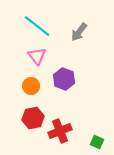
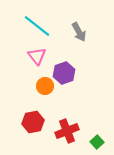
gray arrow: rotated 66 degrees counterclockwise
purple hexagon: moved 6 px up; rotated 20 degrees clockwise
orange circle: moved 14 px right
red hexagon: moved 4 px down
red cross: moved 7 px right
green square: rotated 24 degrees clockwise
